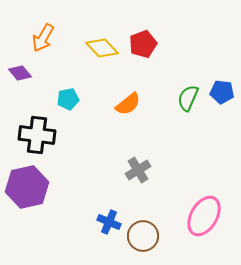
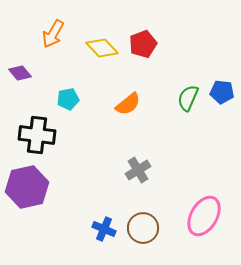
orange arrow: moved 10 px right, 4 px up
blue cross: moved 5 px left, 7 px down
brown circle: moved 8 px up
